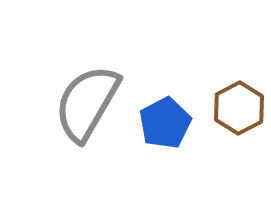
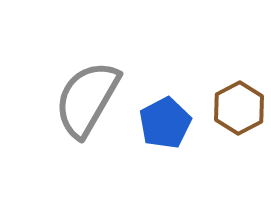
gray semicircle: moved 4 px up
